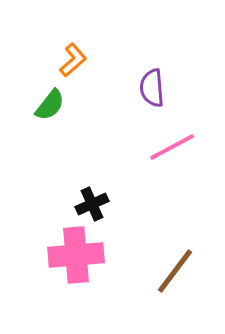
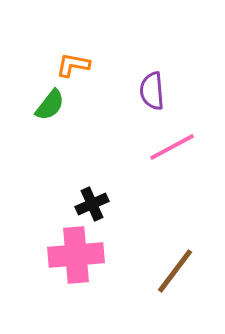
orange L-shape: moved 5 px down; rotated 128 degrees counterclockwise
purple semicircle: moved 3 px down
